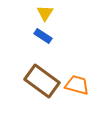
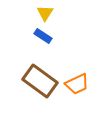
brown rectangle: moved 2 px left
orange trapezoid: moved 1 px up; rotated 140 degrees clockwise
